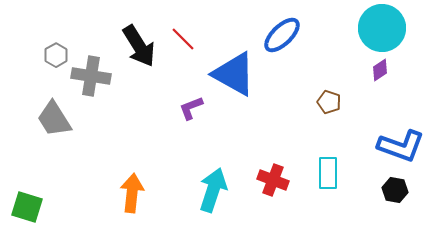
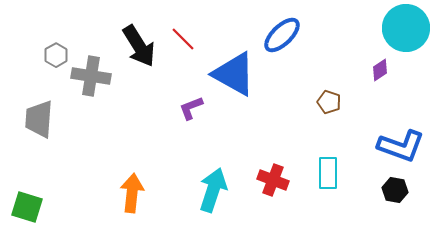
cyan circle: moved 24 px right
gray trapezoid: moved 15 px left; rotated 36 degrees clockwise
